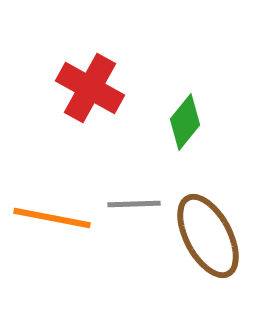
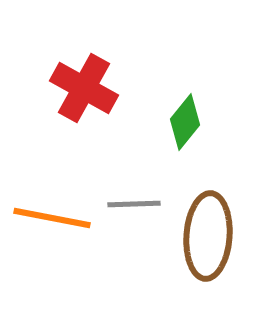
red cross: moved 6 px left
brown ellipse: rotated 32 degrees clockwise
